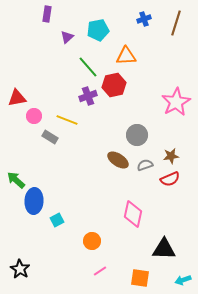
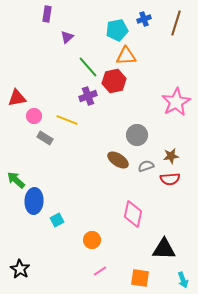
cyan pentagon: moved 19 px right
red hexagon: moved 4 px up
gray rectangle: moved 5 px left, 1 px down
gray semicircle: moved 1 px right, 1 px down
red semicircle: rotated 18 degrees clockwise
orange circle: moved 1 px up
cyan arrow: rotated 91 degrees counterclockwise
